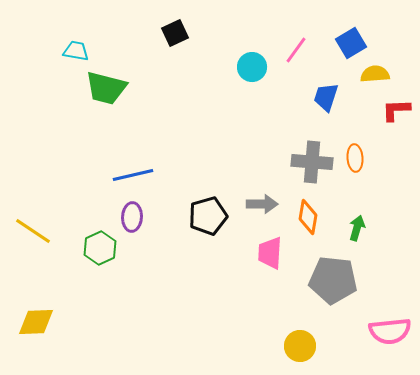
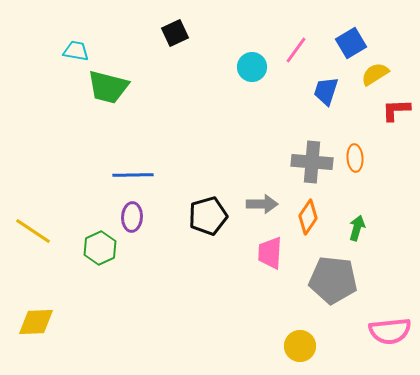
yellow semicircle: rotated 28 degrees counterclockwise
green trapezoid: moved 2 px right, 1 px up
blue trapezoid: moved 6 px up
blue line: rotated 12 degrees clockwise
orange diamond: rotated 24 degrees clockwise
